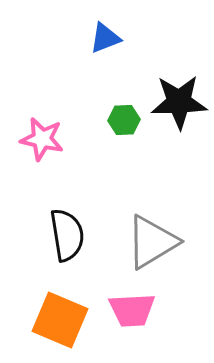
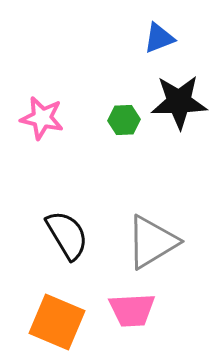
blue triangle: moved 54 px right
pink star: moved 21 px up
black semicircle: rotated 22 degrees counterclockwise
orange square: moved 3 px left, 2 px down
